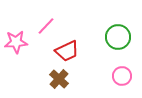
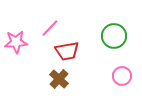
pink line: moved 4 px right, 2 px down
green circle: moved 4 px left, 1 px up
red trapezoid: rotated 15 degrees clockwise
